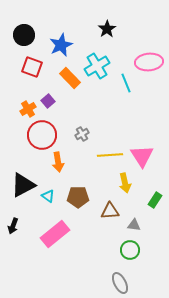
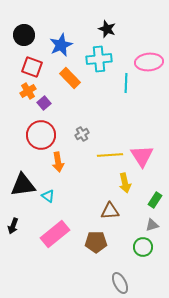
black star: rotated 18 degrees counterclockwise
cyan cross: moved 2 px right, 7 px up; rotated 25 degrees clockwise
cyan line: rotated 24 degrees clockwise
purple square: moved 4 px left, 2 px down
orange cross: moved 18 px up
red circle: moved 1 px left
black triangle: rotated 20 degrees clockwise
brown pentagon: moved 18 px right, 45 px down
gray triangle: moved 18 px right; rotated 24 degrees counterclockwise
green circle: moved 13 px right, 3 px up
